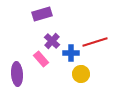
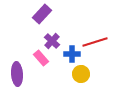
purple rectangle: rotated 30 degrees counterclockwise
blue cross: moved 1 px right, 1 px down
pink rectangle: moved 1 px up
